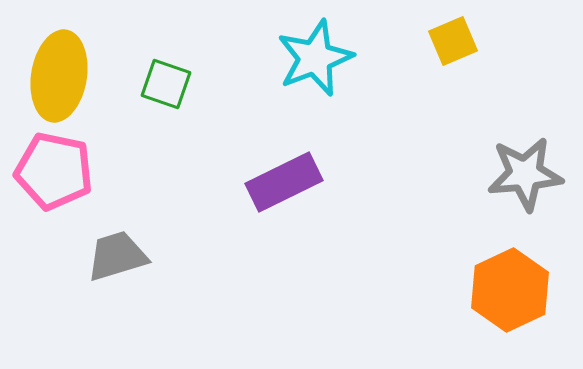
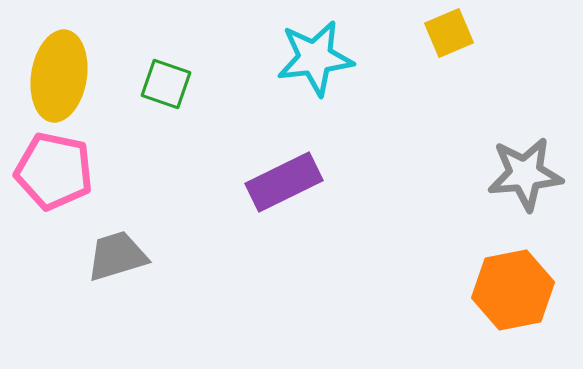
yellow square: moved 4 px left, 8 px up
cyan star: rotated 14 degrees clockwise
orange hexagon: moved 3 px right; rotated 14 degrees clockwise
